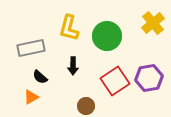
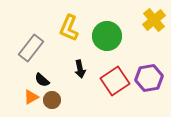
yellow cross: moved 1 px right, 3 px up
yellow L-shape: rotated 8 degrees clockwise
gray rectangle: rotated 40 degrees counterclockwise
black arrow: moved 7 px right, 3 px down; rotated 12 degrees counterclockwise
black semicircle: moved 2 px right, 3 px down
brown circle: moved 34 px left, 6 px up
